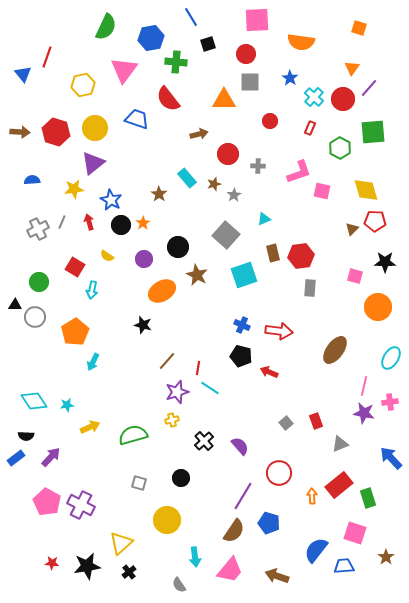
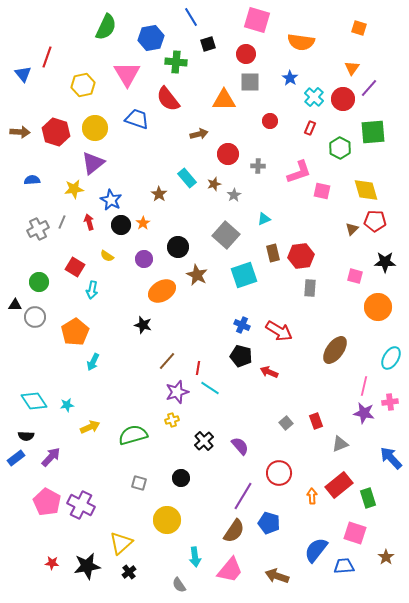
pink square at (257, 20): rotated 20 degrees clockwise
pink triangle at (124, 70): moved 3 px right, 4 px down; rotated 8 degrees counterclockwise
red arrow at (279, 331): rotated 24 degrees clockwise
